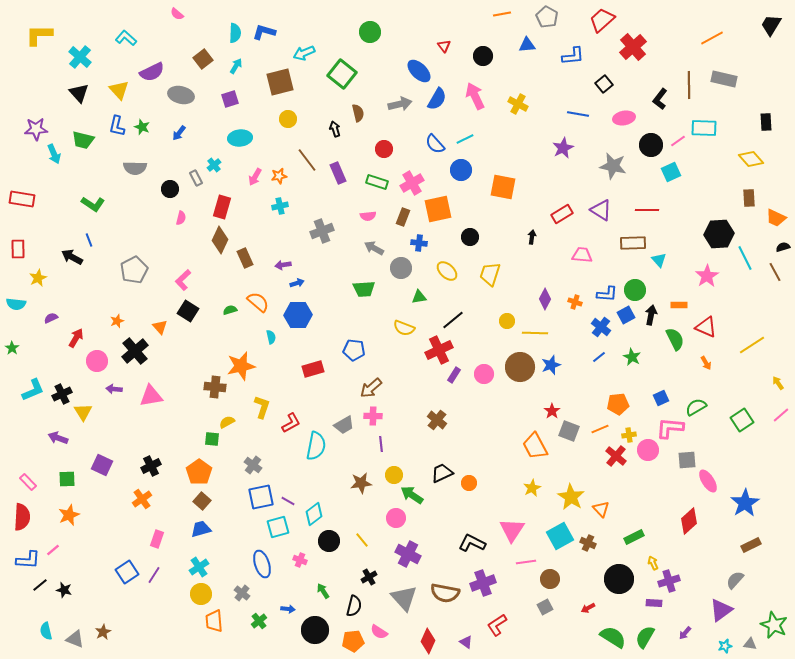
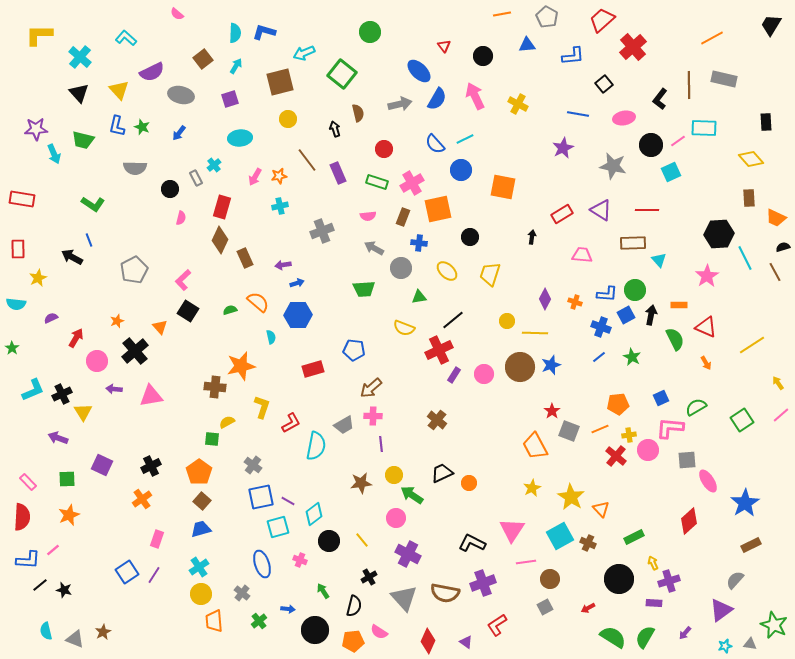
blue cross at (601, 327): rotated 18 degrees counterclockwise
